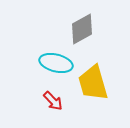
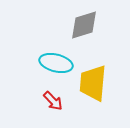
gray diamond: moved 2 px right, 4 px up; rotated 12 degrees clockwise
yellow trapezoid: rotated 21 degrees clockwise
